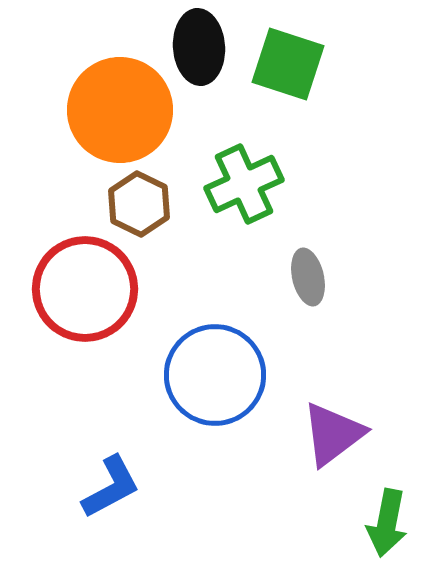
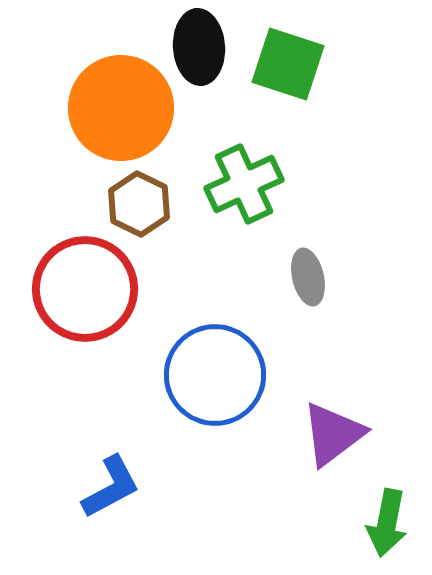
orange circle: moved 1 px right, 2 px up
